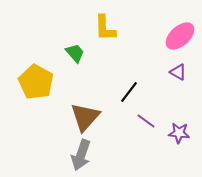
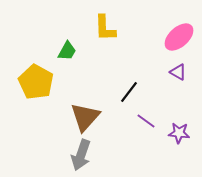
pink ellipse: moved 1 px left, 1 px down
green trapezoid: moved 8 px left, 2 px up; rotated 70 degrees clockwise
